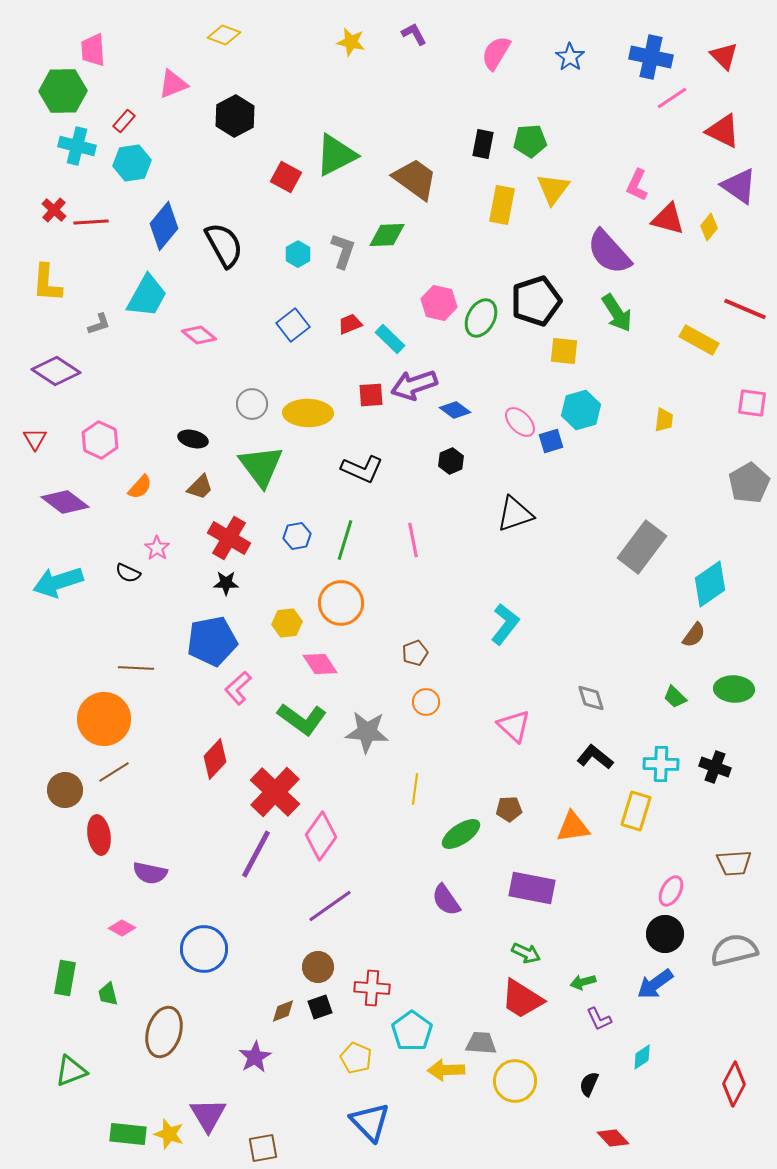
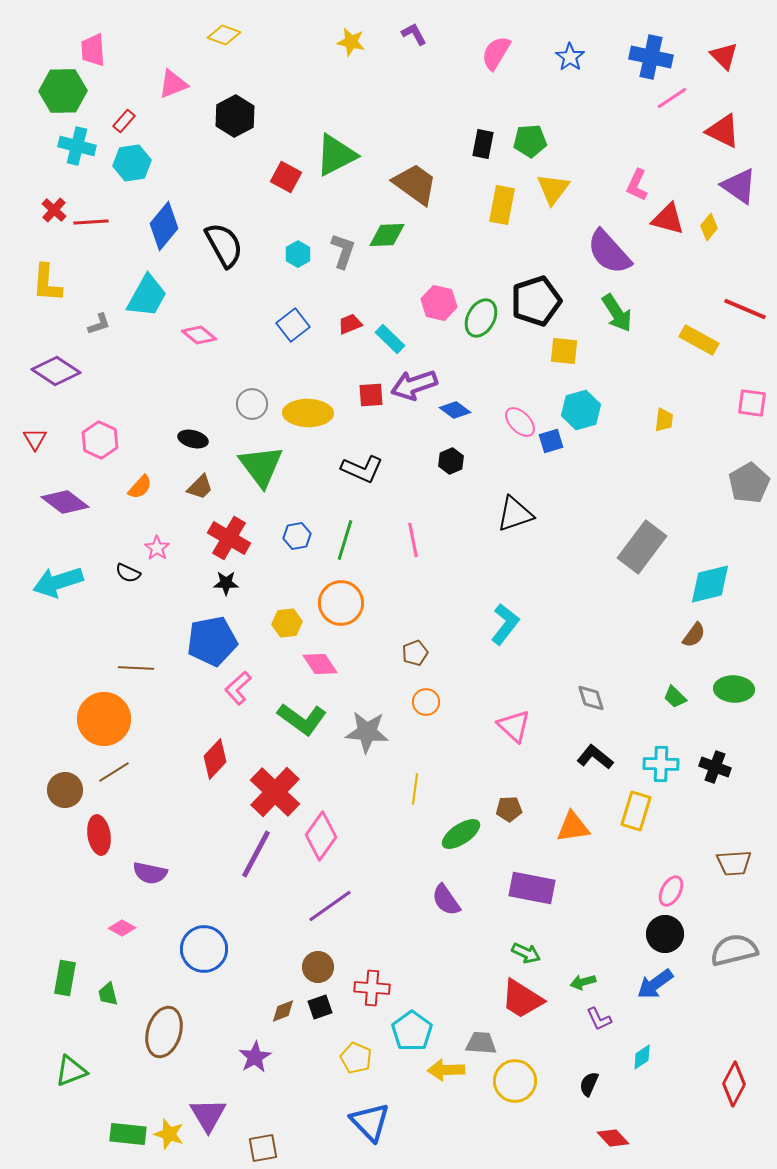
brown trapezoid at (415, 179): moved 5 px down
cyan diamond at (710, 584): rotated 21 degrees clockwise
